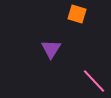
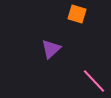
purple triangle: rotated 15 degrees clockwise
